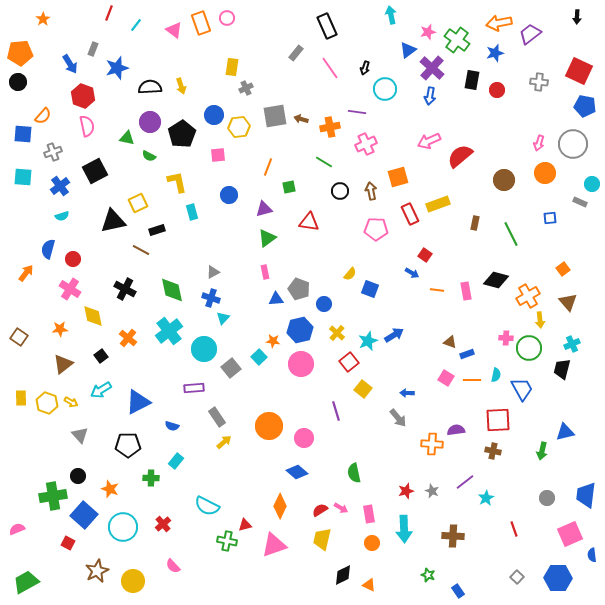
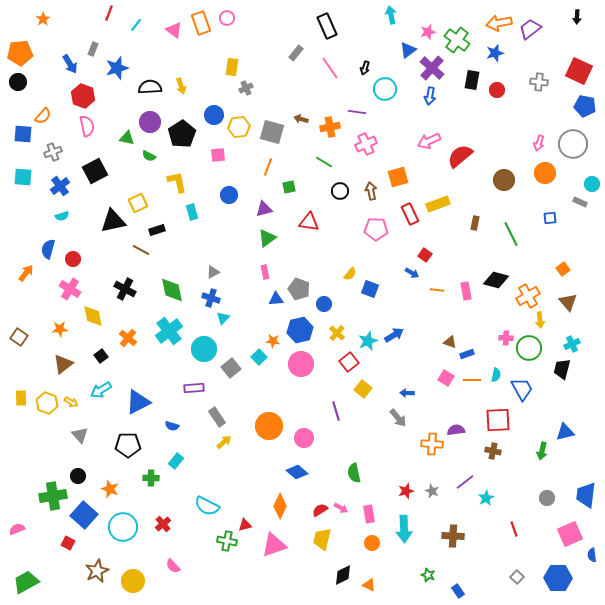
purple trapezoid at (530, 34): moved 5 px up
gray square at (275, 116): moved 3 px left, 16 px down; rotated 25 degrees clockwise
